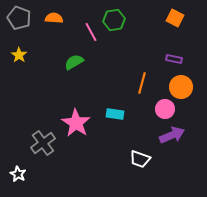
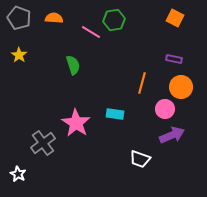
pink line: rotated 30 degrees counterclockwise
green semicircle: moved 1 px left, 3 px down; rotated 102 degrees clockwise
